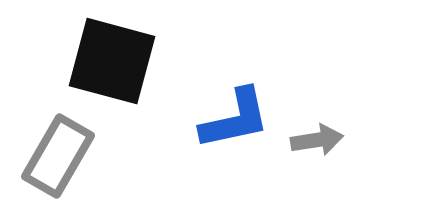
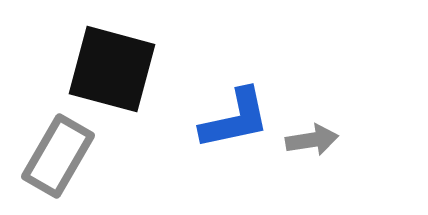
black square: moved 8 px down
gray arrow: moved 5 px left
